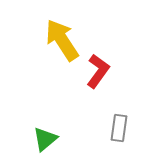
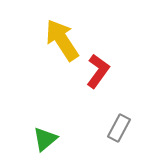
gray rectangle: rotated 20 degrees clockwise
